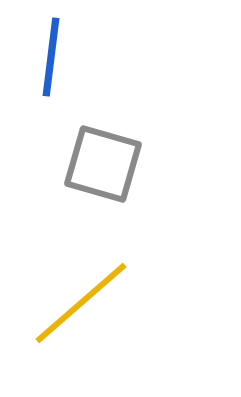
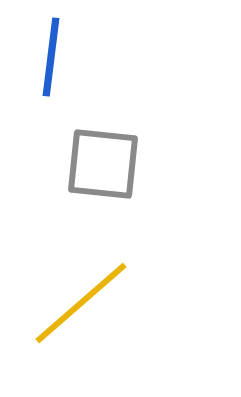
gray square: rotated 10 degrees counterclockwise
